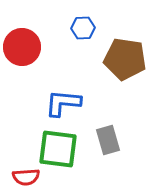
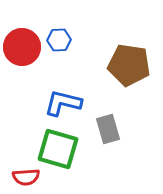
blue hexagon: moved 24 px left, 12 px down
brown pentagon: moved 4 px right, 6 px down
blue L-shape: rotated 9 degrees clockwise
gray rectangle: moved 11 px up
green square: rotated 9 degrees clockwise
